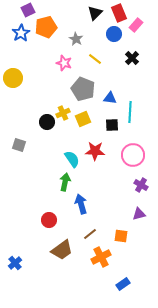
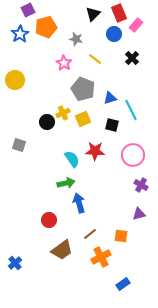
black triangle: moved 2 px left, 1 px down
blue star: moved 1 px left, 1 px down
gray star: rotated 16 degrees counterclockwise
pink star: rotated 14 degrees clockwise
yellow circle: moved 2 px right, 2 px down
blue triangle: rotated 24 degrees counterclockwise
cyan line: moved 1 px right, 2 px up; rotated 30 degrees counterclockwise
black square: rotated 16 degrees clockwise
green arrow: moved 1 px right, 1 px down; rotated 66 degrees clockwise
blue arrow: moved 2 px left, 1 px up
